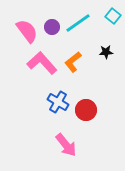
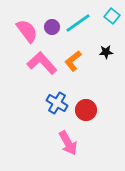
cyan square: moved 1 px left
orange L-shape: moved 1 px up
blue cross: moved 1 px left, 1 px down
pink arrow: moved 2 px right, 2 px up; rotated 10 degrees clockwise
